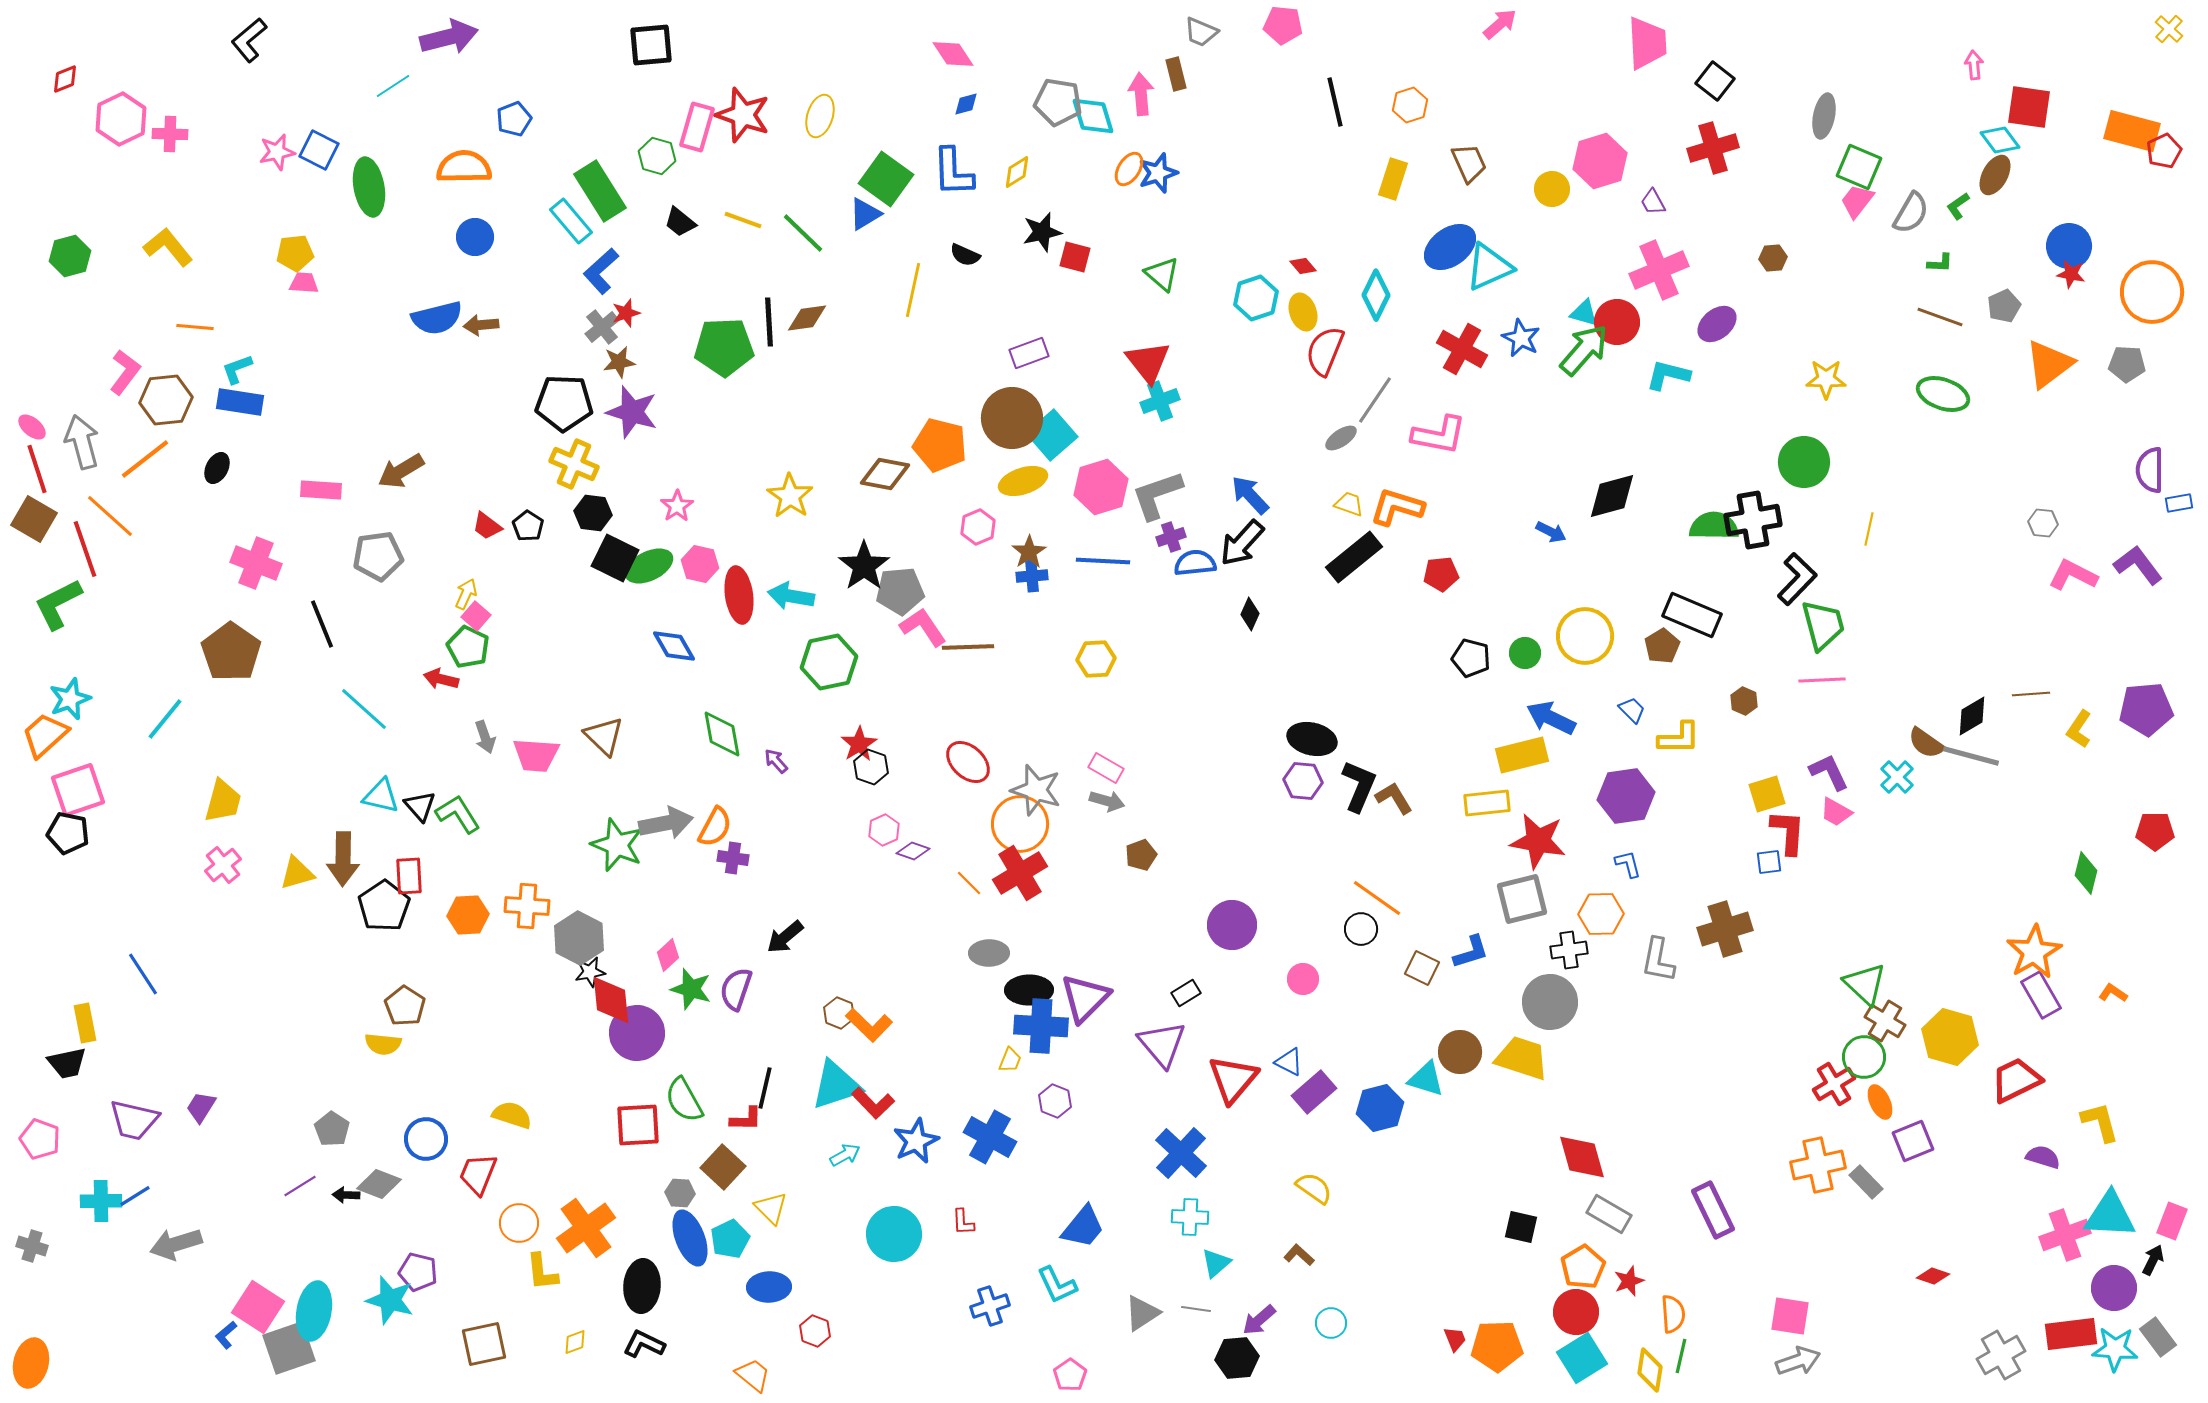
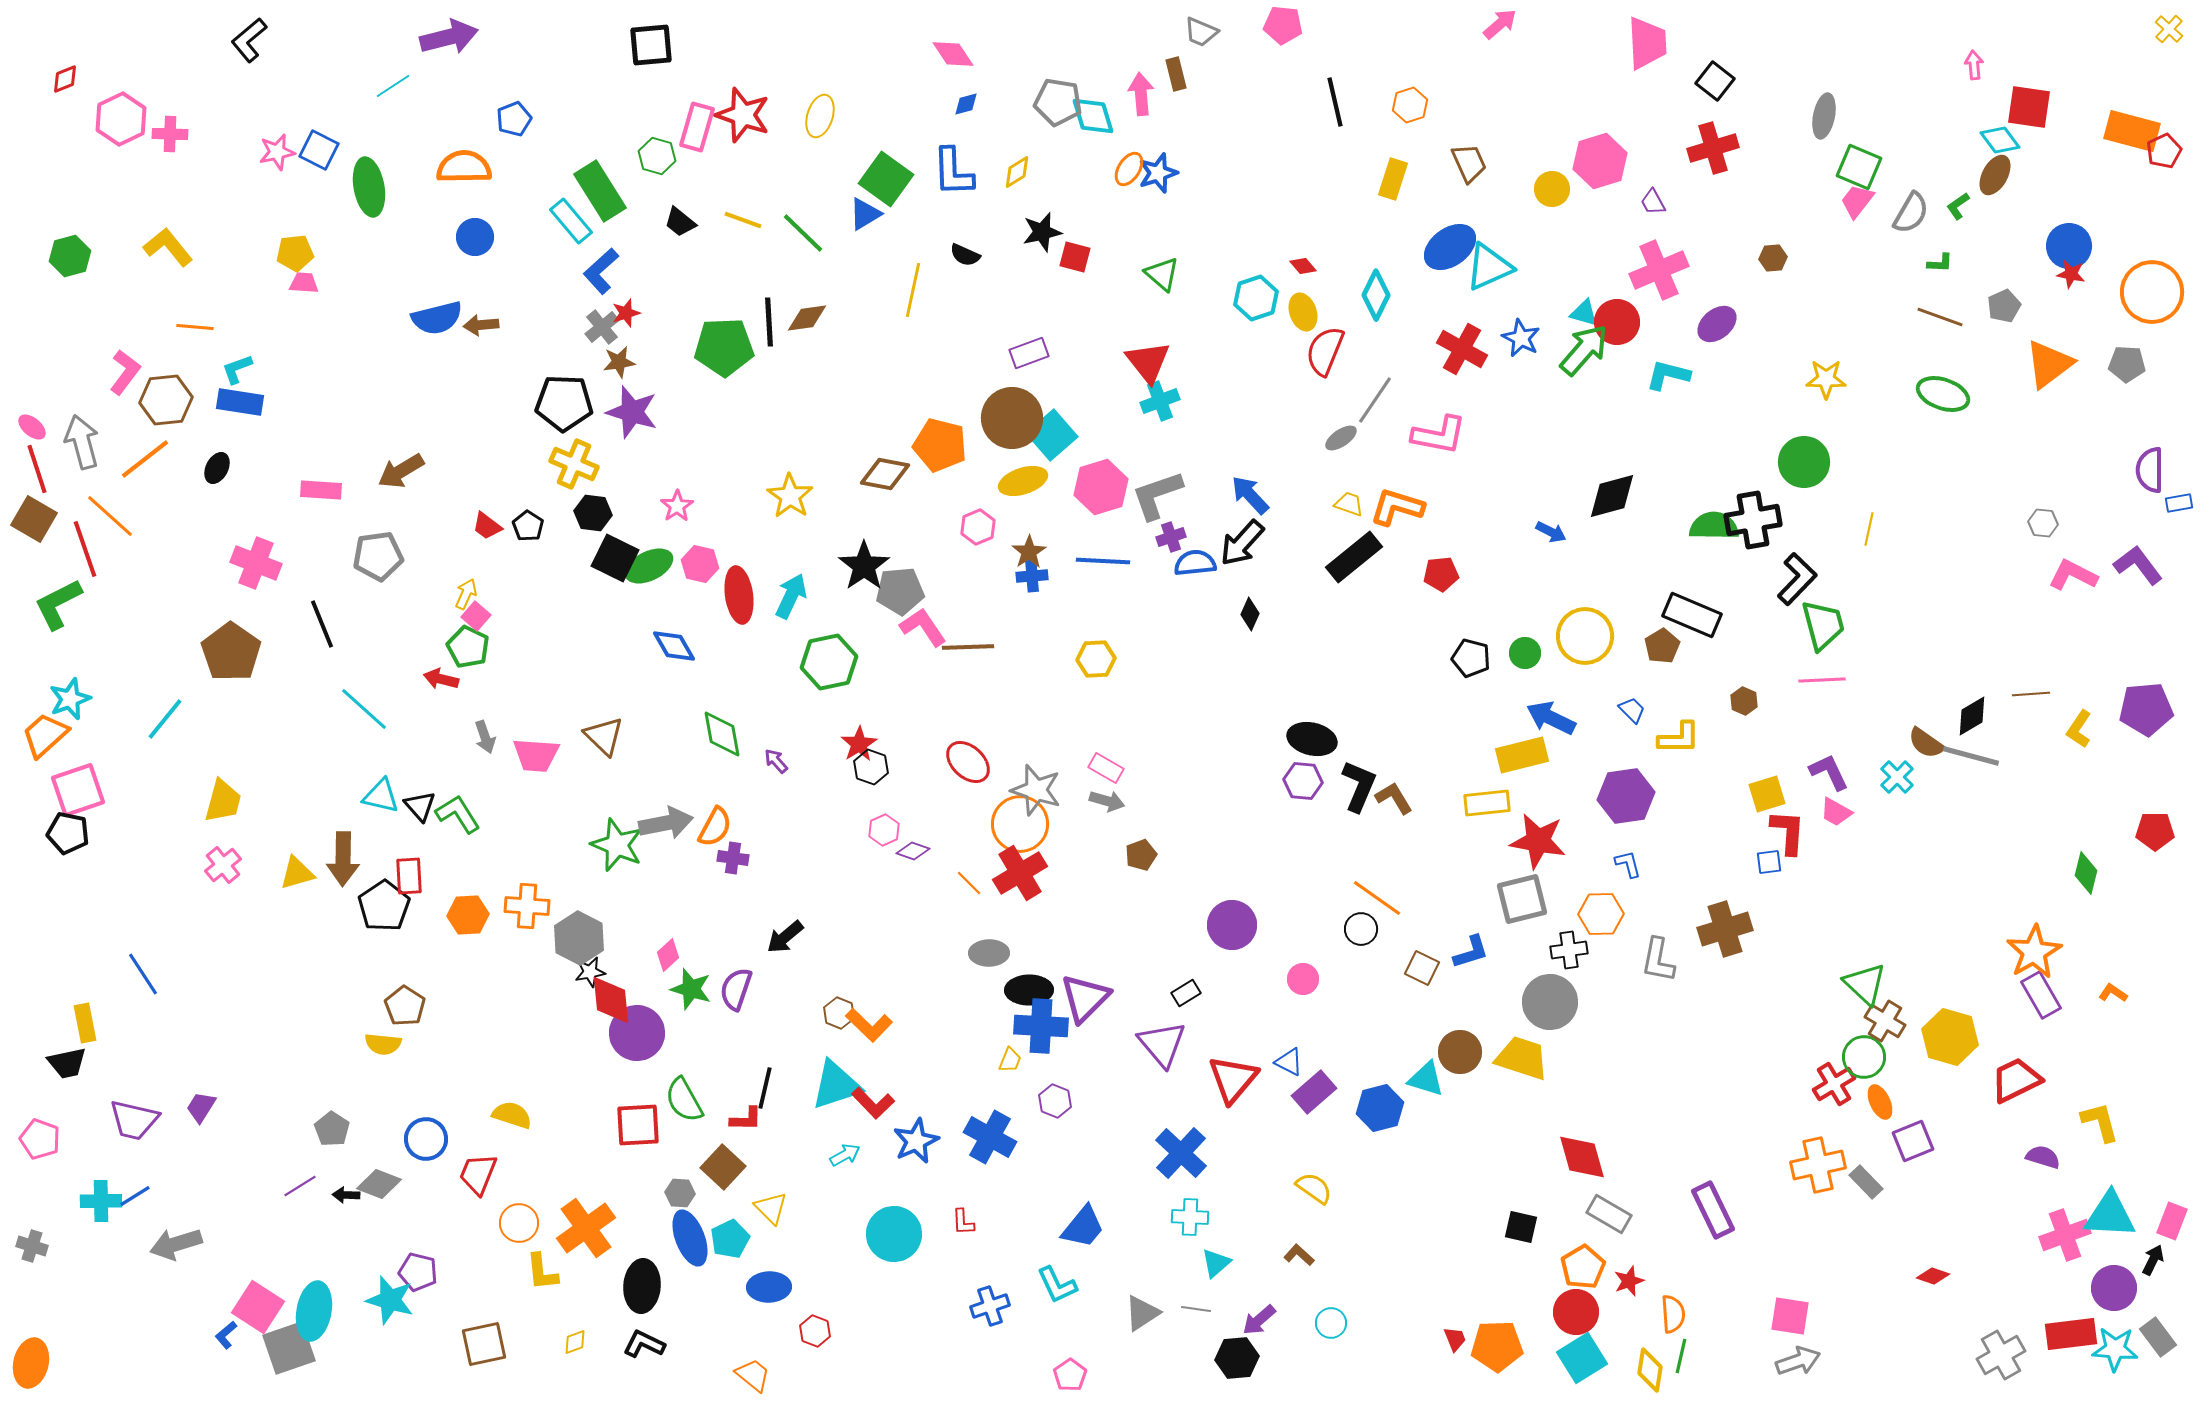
cyan arrow at (791, 596): rotated 105 degrees clockwise
